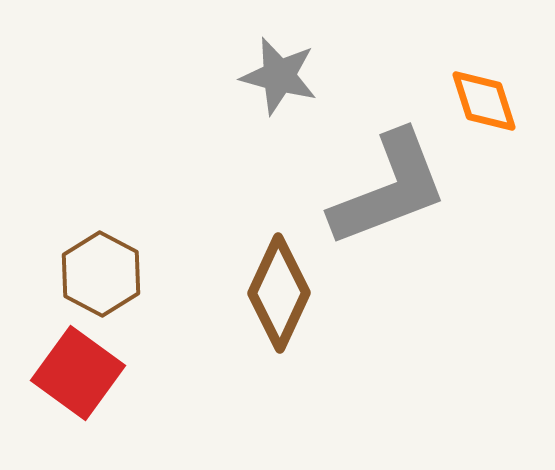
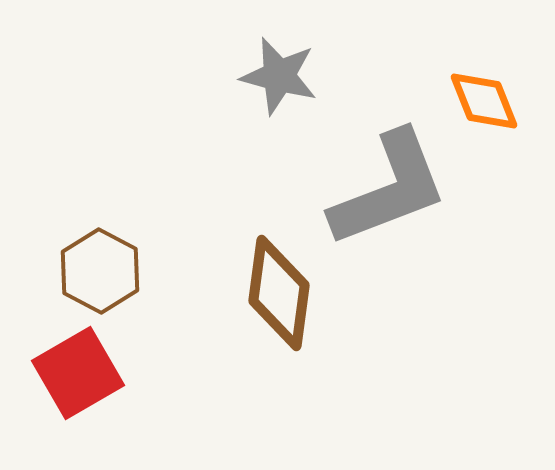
orange diamond: rotated 4 degrees counterclockwise
brown hexagon: moved 1 px left, 3 px up
brown diamond: rotated 17 degrees counterclockwise
red square: rotated 24 degrees clockwise
